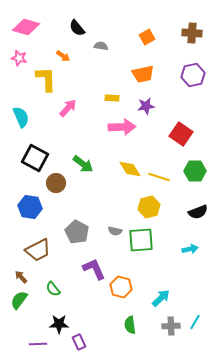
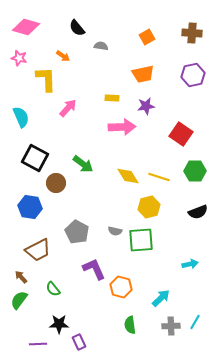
yellow diamond at (130, 169): moved 2 px left, 7 px down
cyan arrow at (190, 249): moved 15 px down
